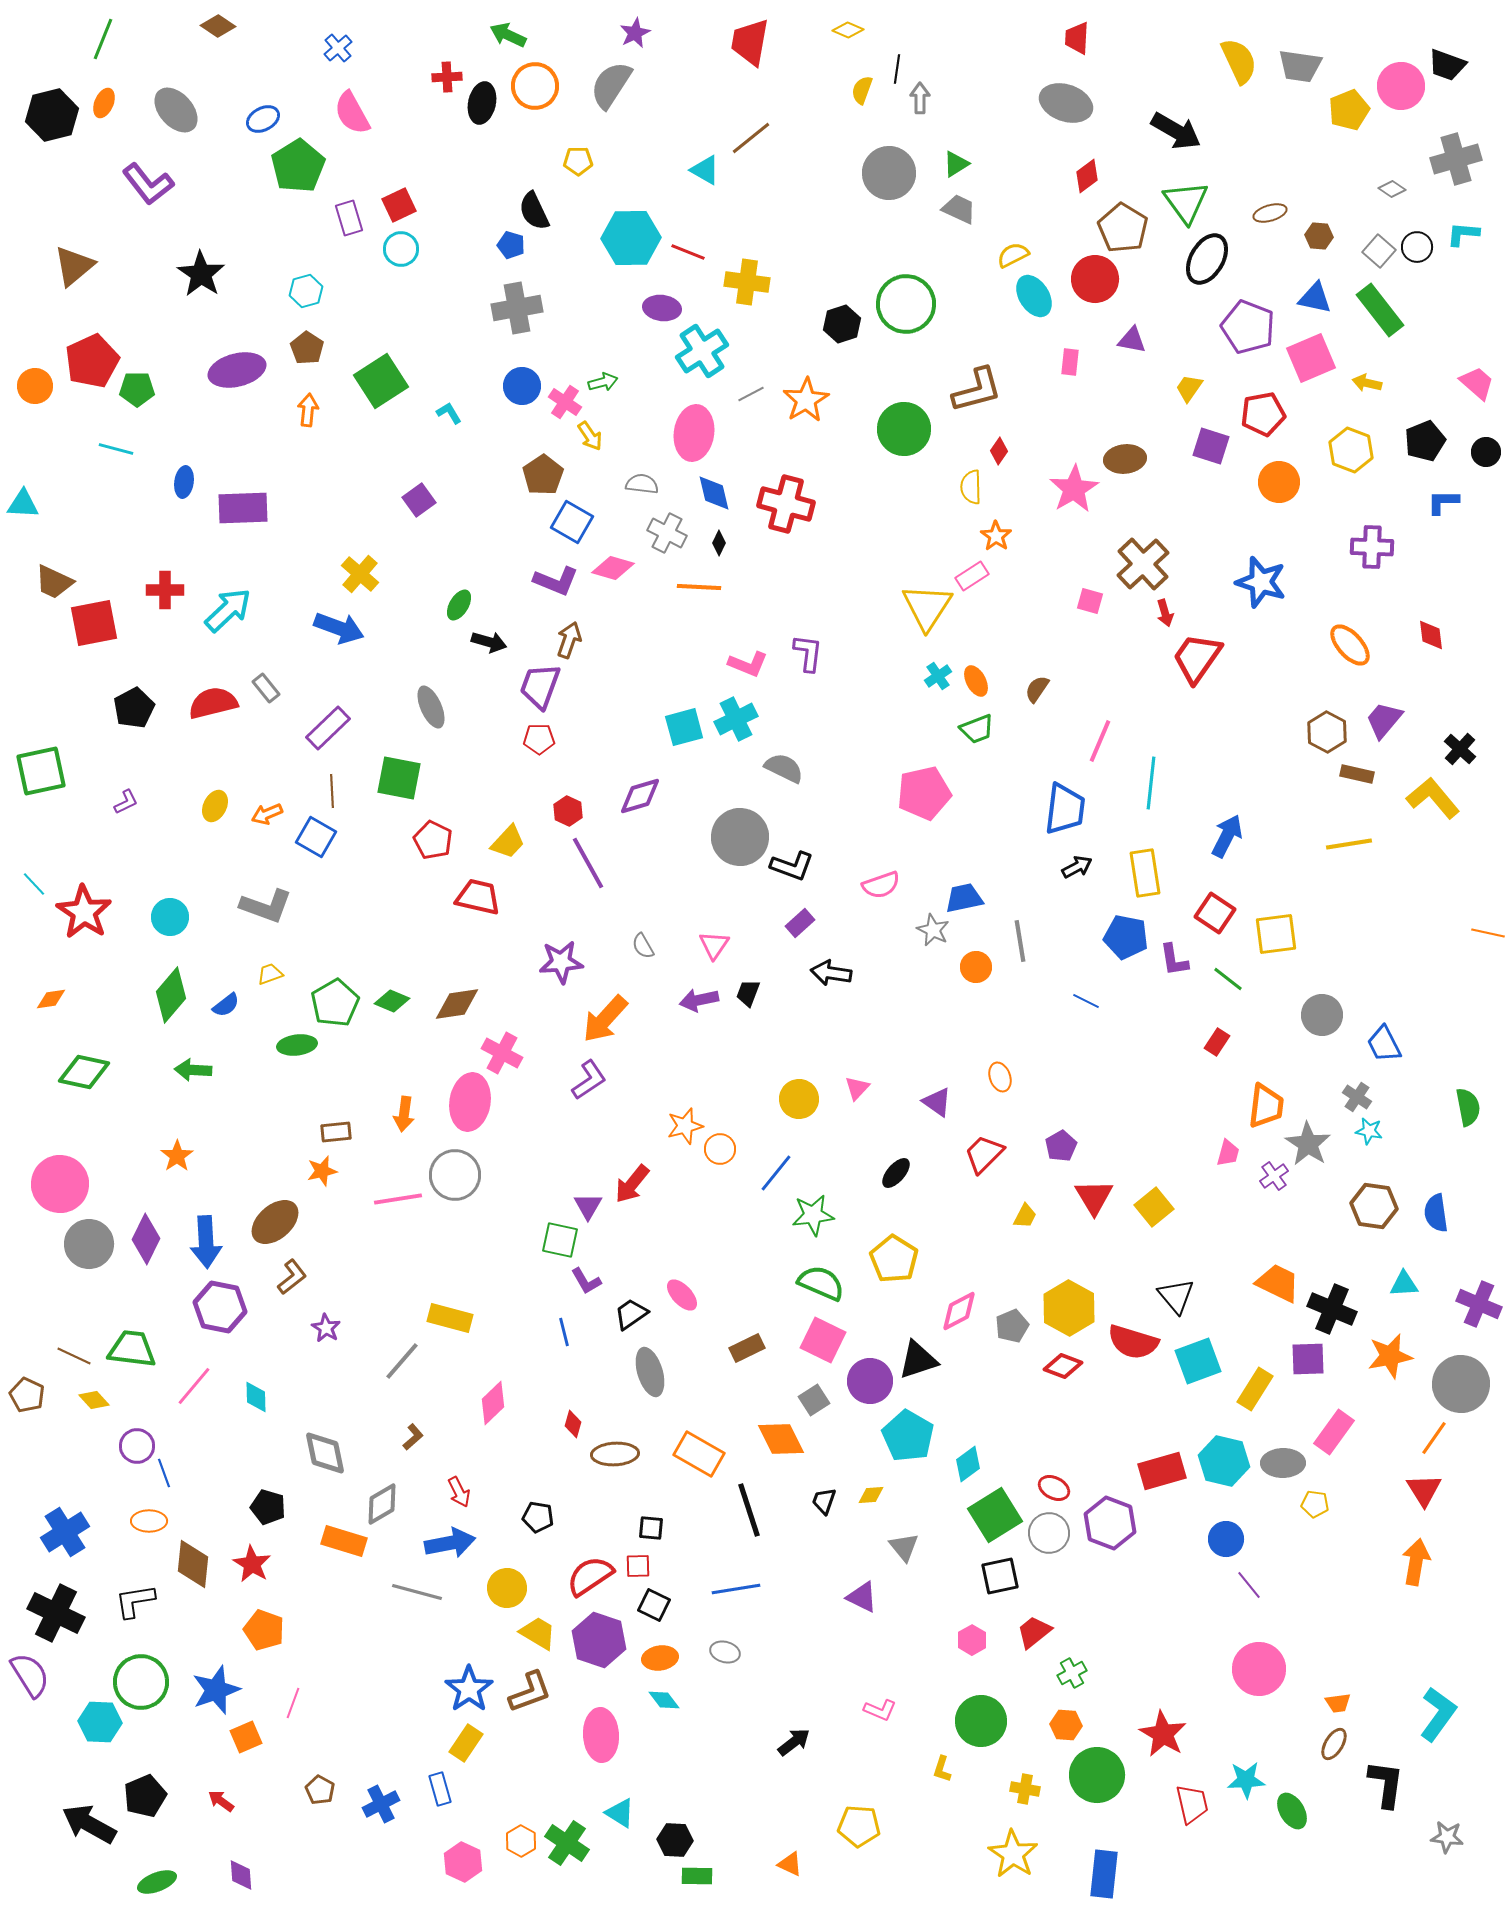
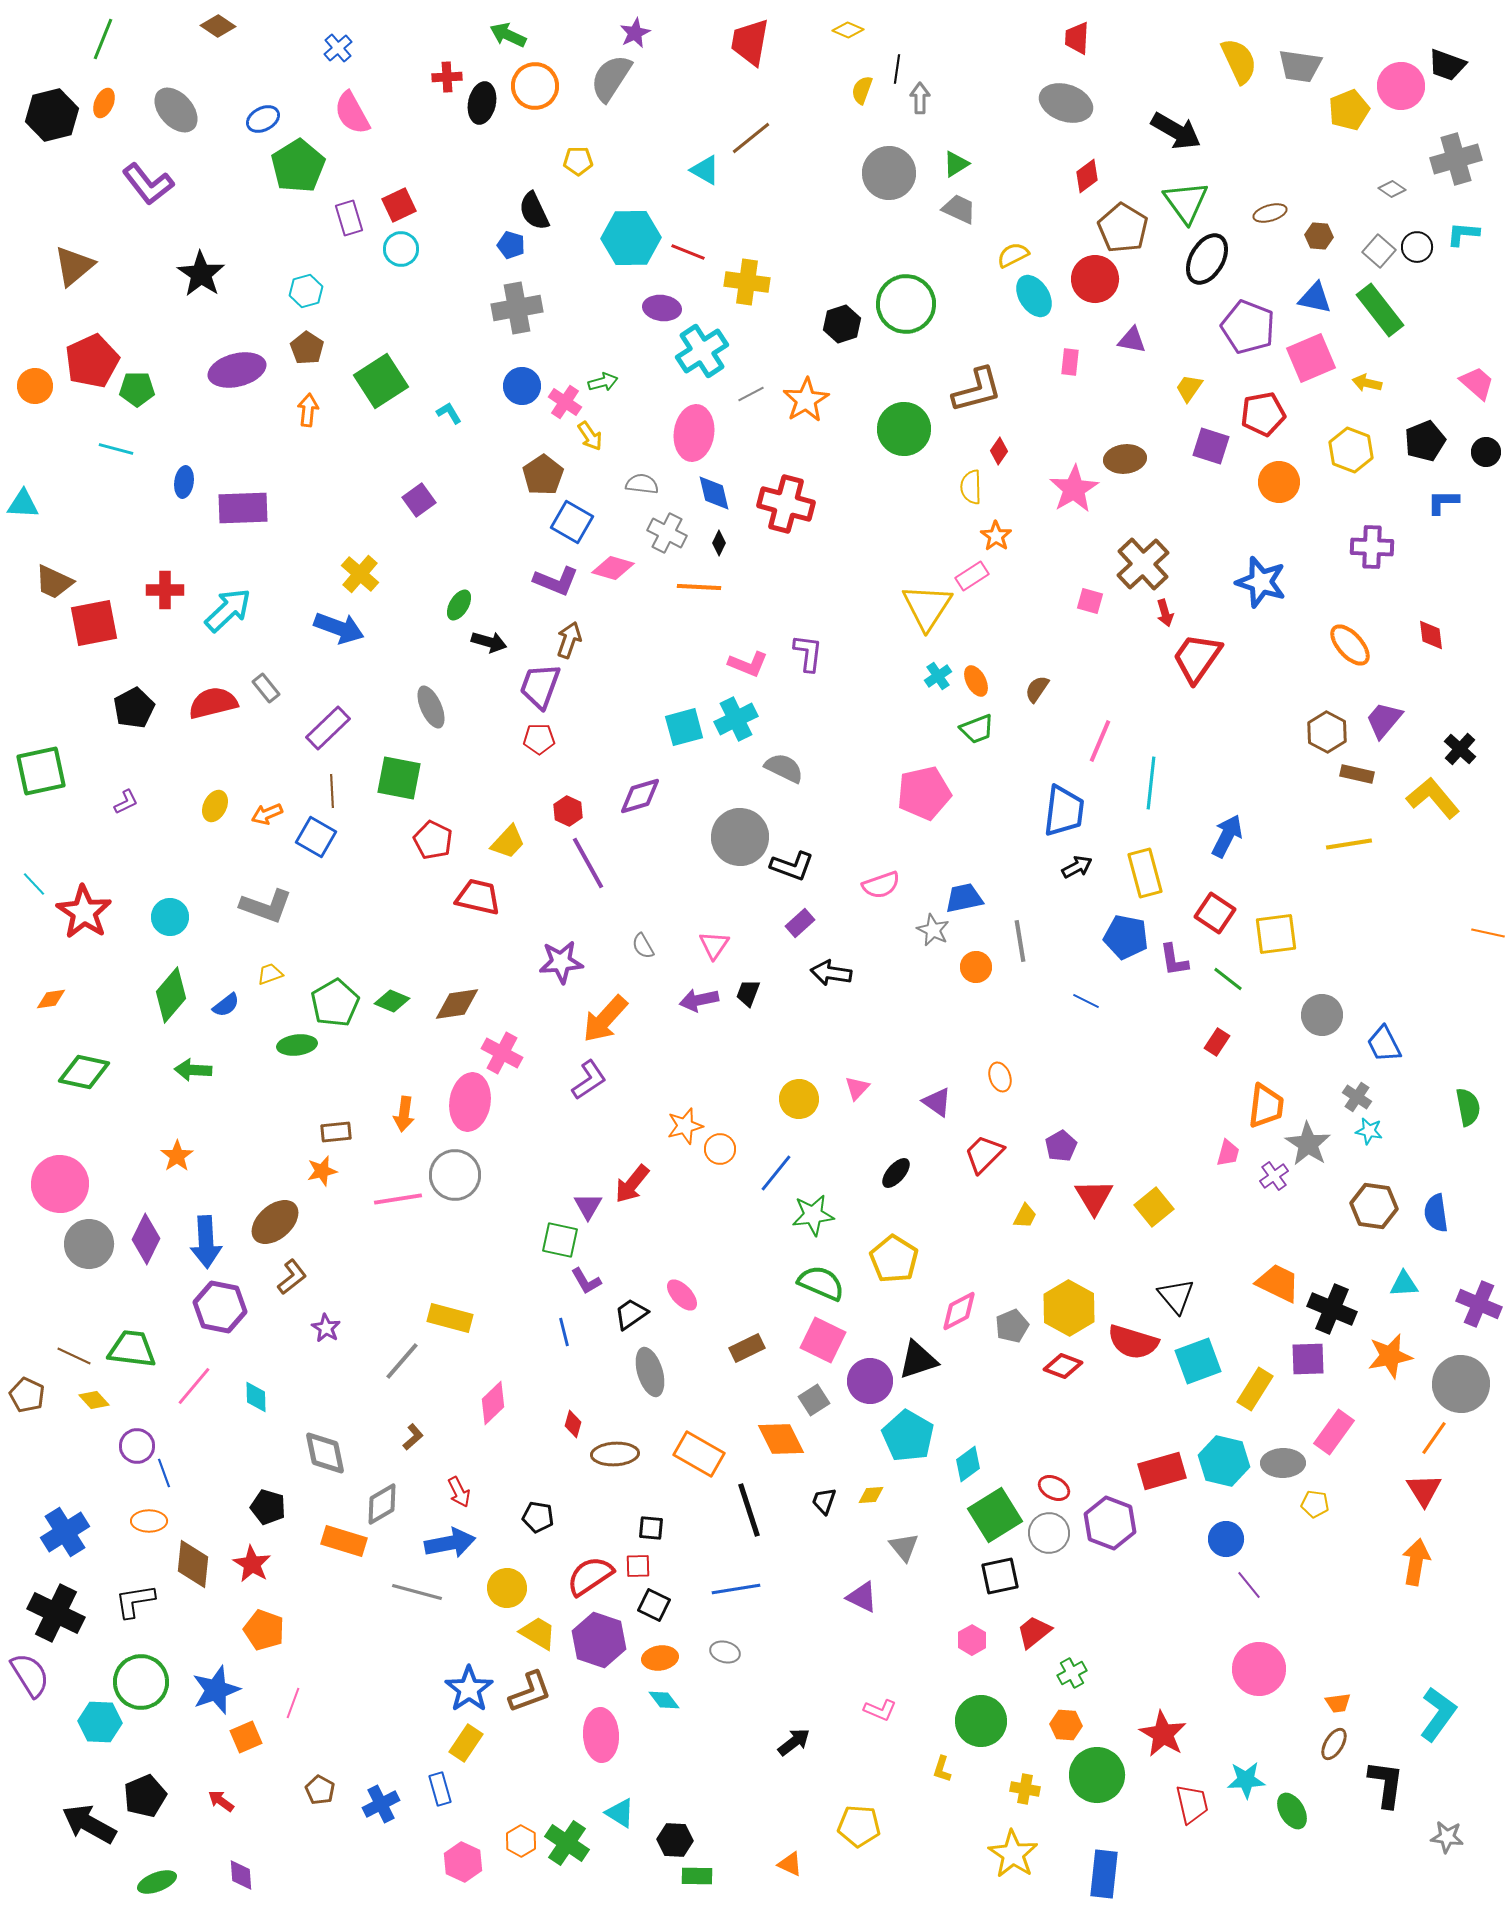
gray semicircle at (611, 85): moved 7 px up
blue trapezoid at (1065, 809): moved 1 px left, 2 px down
yellow rectangle at (1145, 873): rotated 6 degrees counterclockwise
